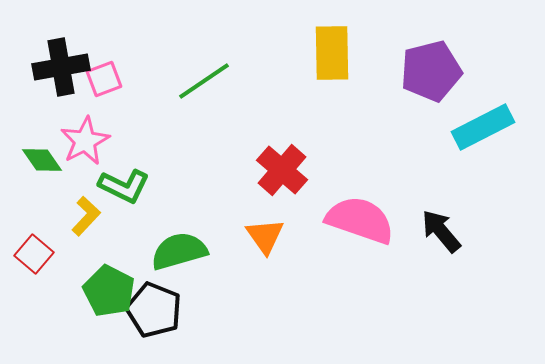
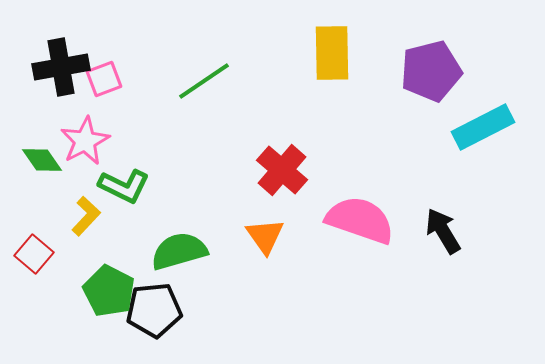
black arrow: moved 2 px right; rotated 9 degrees clockwise
black pentagon: rotated 28 degrees counterclockwise
